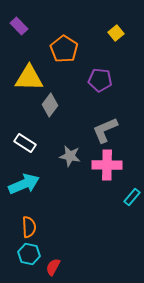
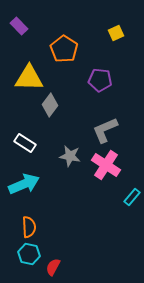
yellow square: rotated 14 degrees clockwise
pink cross: moved 1 px left; rotated 32 degrees clockwise
